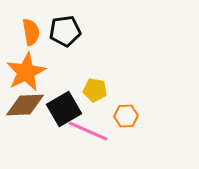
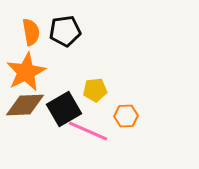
yellow pentagon: rotated 15 degrees counterclockwise
